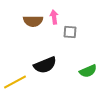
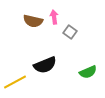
brown semicircle: rotated 12 degrees clockwise
gray square: rotated 32 degrees clockwise
green semicircle: moved 1 px down
